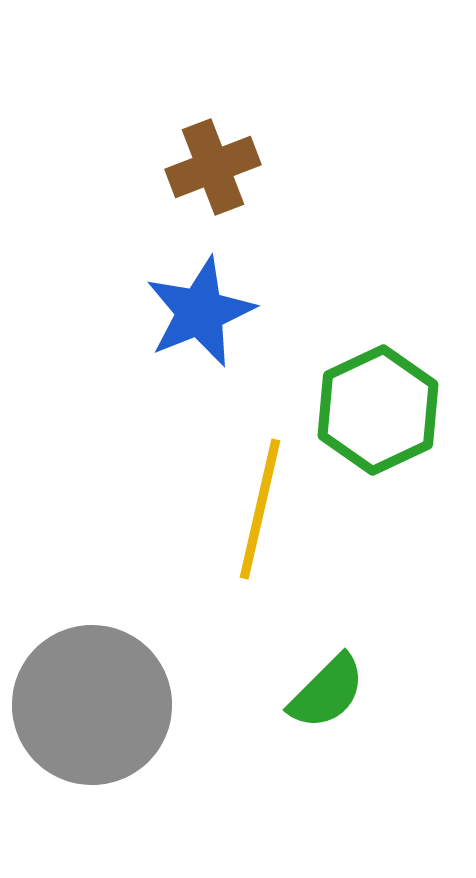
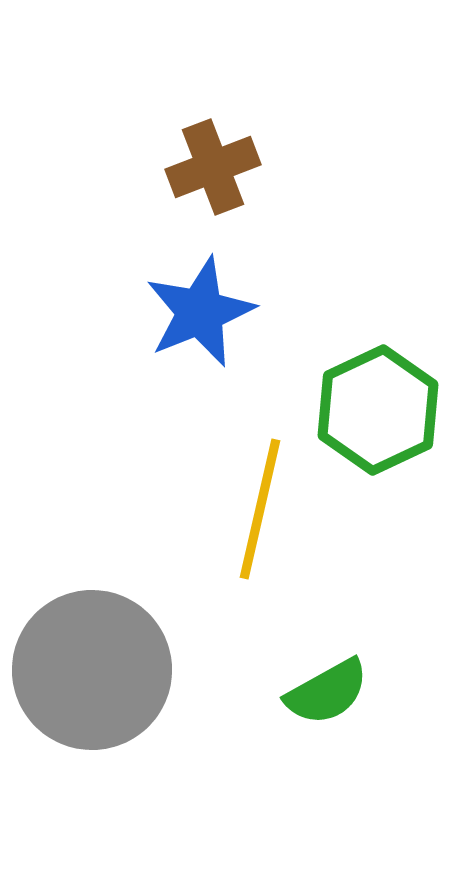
green semicircle: rotated 16 degrees clockwise
gray circle: moved 35 px up
